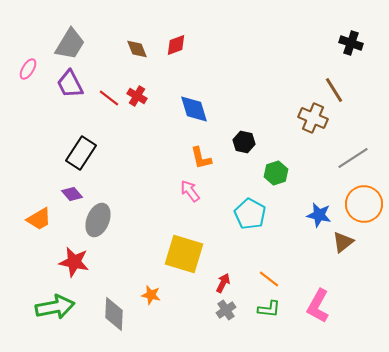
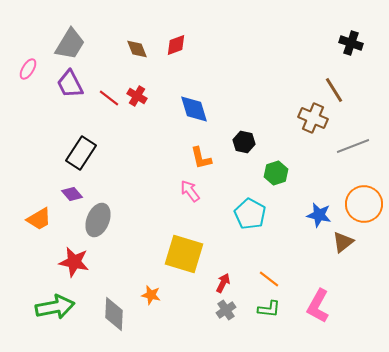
gray line: moved 12 px up; rotated 12 degrees clockwise
